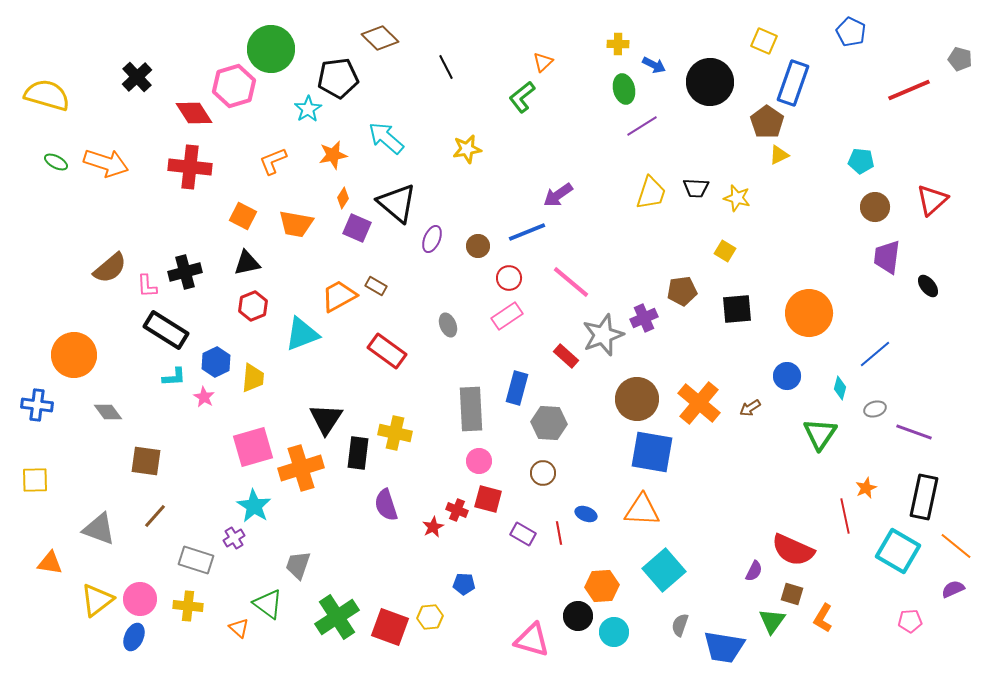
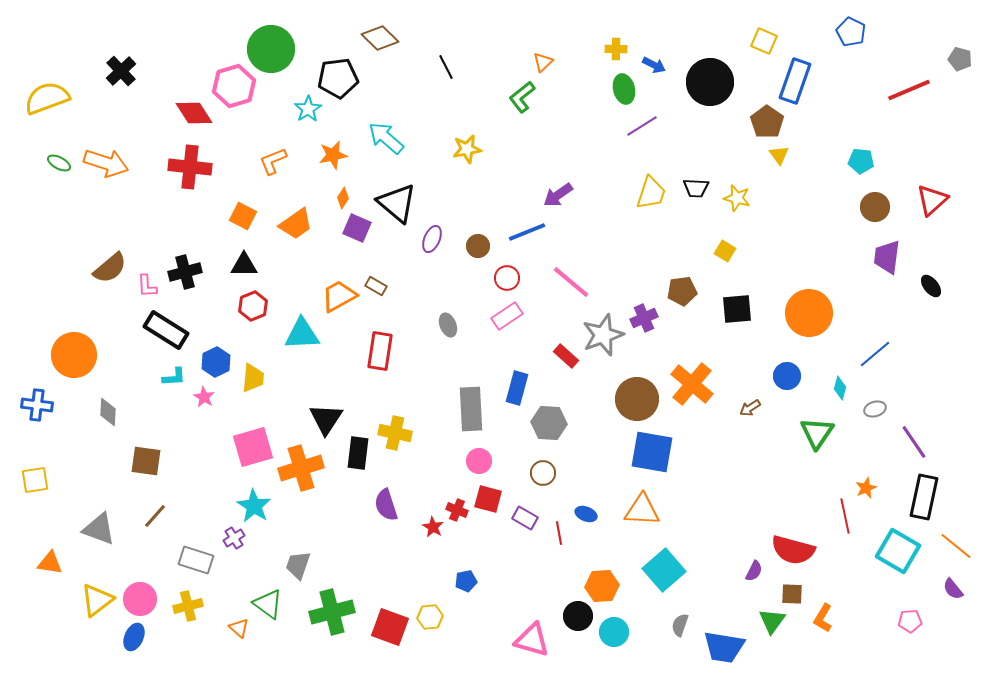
yellow cross at (618, 44): moved 2 px left, 5 px down
black cross at (137, 77): moved 16 px left, 6 px up
blue rectangle at (793, 83): moved 2 px right, 2 px up
yellow semicircle at (47, 95): moved 3 px down; rotated 36 degrees counterclockwise
yellow triangle at (779, 155): rotated 40 degrees counterclockwise
green ellipse at (56, 162): moved 3 px right, 1 px down
orange trapezoid at (296, 224): rotated 45 degrees counterclockwise
black triangle at (247, 263): moved 3 px left, 2 px down; rotated 12 degrees clockwise
red circle at (509, 278): moved 2 px left
black ellipse at (928, 286): moved 3 px right
cyan triangle at (302, 334): rotated 18 degrees clockwise
red rectangle at (387, 351): moved 7 px left; rotated 63 degrees clockwise
orange cross at (699, 403): moved 7 px left, 19 px up
gray diamond at (108, 412): rotated 40 degrees clockwise
purple line at (914, 432): moved 10 px down; rotated 36 degrees clockwise
green triangle at (820, 434): moved 3 px left, 1 px up
yellow square at (35, 480): rotated 8 degrees counterclockwise
red star at (433, 527): rotated 15 degrees counterclockwise
purple rectangle at (523, 534): moved 2 px right, 16 px up
red semicircle at (793, 550): rotated 9 degrees counterclockwise
blue pentagon at (464, 584): moved 2 px right, 3 px up; rotated 15 degrees counterclockwise
purple semicircle at (953, 589): rotated 105 degrees counterclockwise
brown square at (792, 594): rotated 15 degrees counterclockwise
yellow cross at (188, 606): rotated 20 degrees counterclockwise
green cross at (337, 617): moved 5 px left, 5 px up; rotated 18 degrees clockwise
